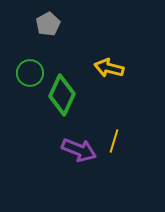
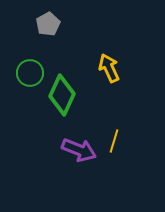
yellow arrow: rotated 52 degrees clockwise
